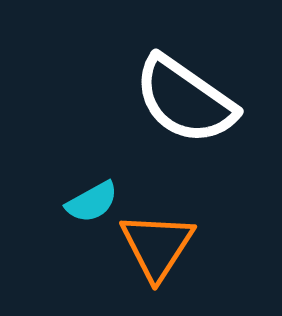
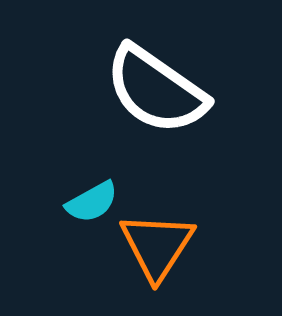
white semicircle: moved 29 px left, 10 px up
